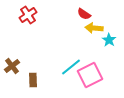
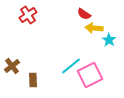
cyan line: moved 1 px up
